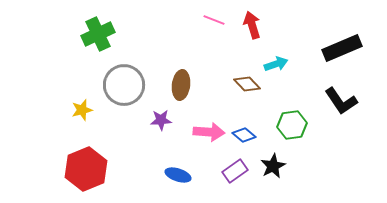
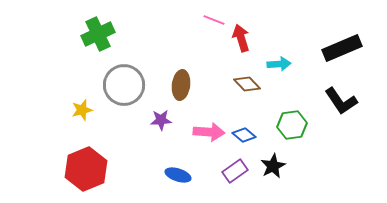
red arrow: moved 11 px left, 13 px down
cyan arrow: moved 3 px right; rotated 15 degrees clockwise
